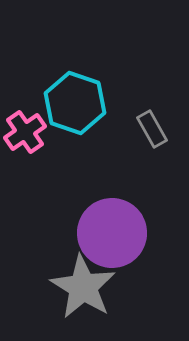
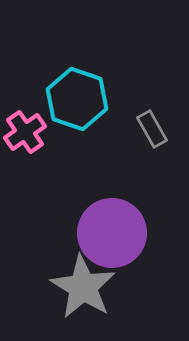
cyan hexagon: moved 2 px right, 4 px up
